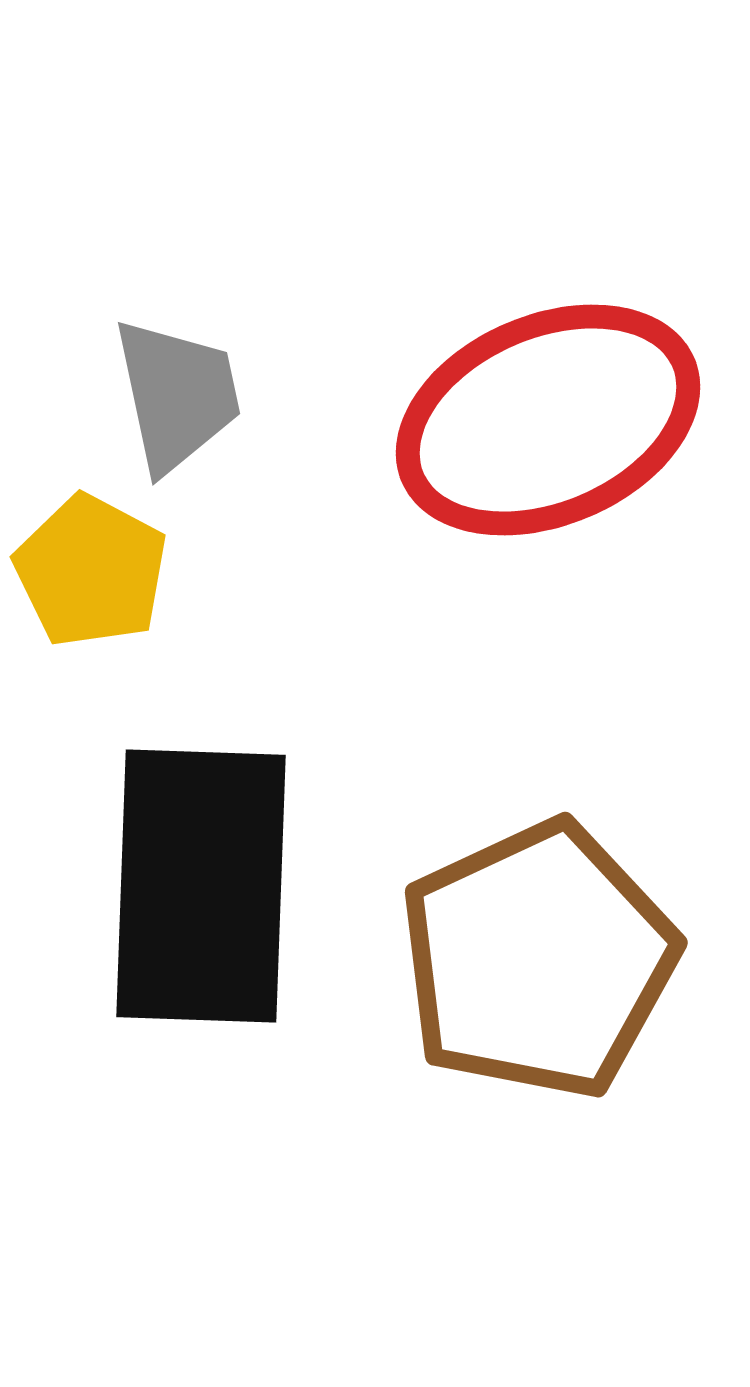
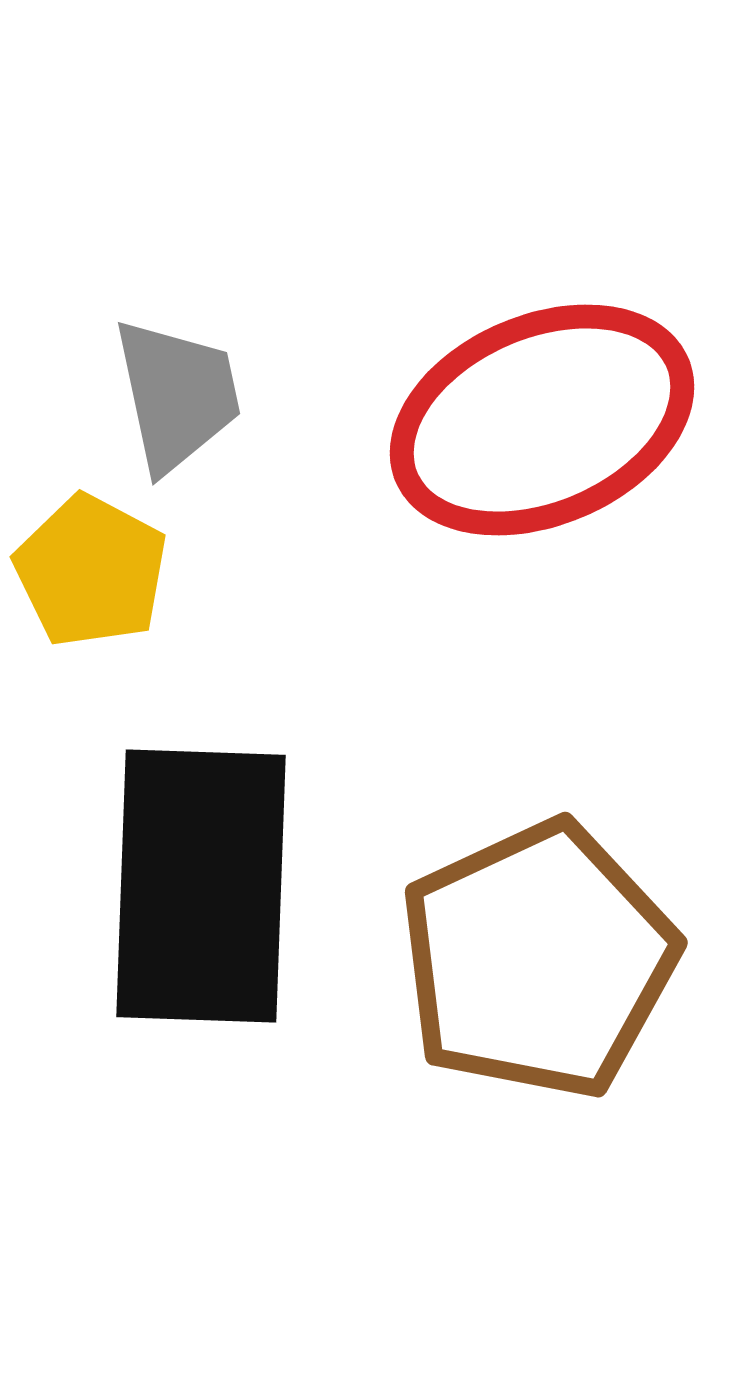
red ellipse: moved 6 px left
